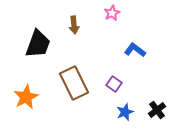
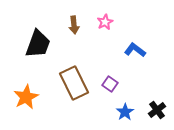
pink star: moved 7 px left, 9 px down
purple square: moved 4 px left
blue star: rotated 12 degrees counterclockwise
